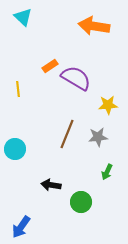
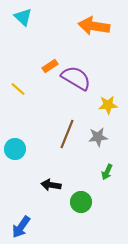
yellow line: rotated 42 degrees counterclockwise
